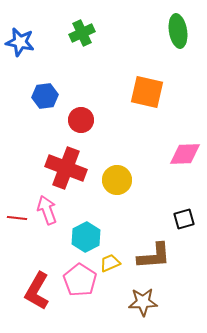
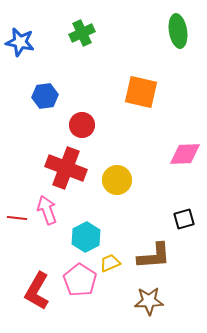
orange square: moved 6 px left
red circle: moved 1 px right, 5 px down
brown star: moved 6 px right, 1 px up
